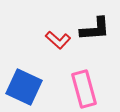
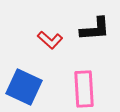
red L-shape: moved 8 px left
pink rectangle: rotated 12 degrees clockwise
